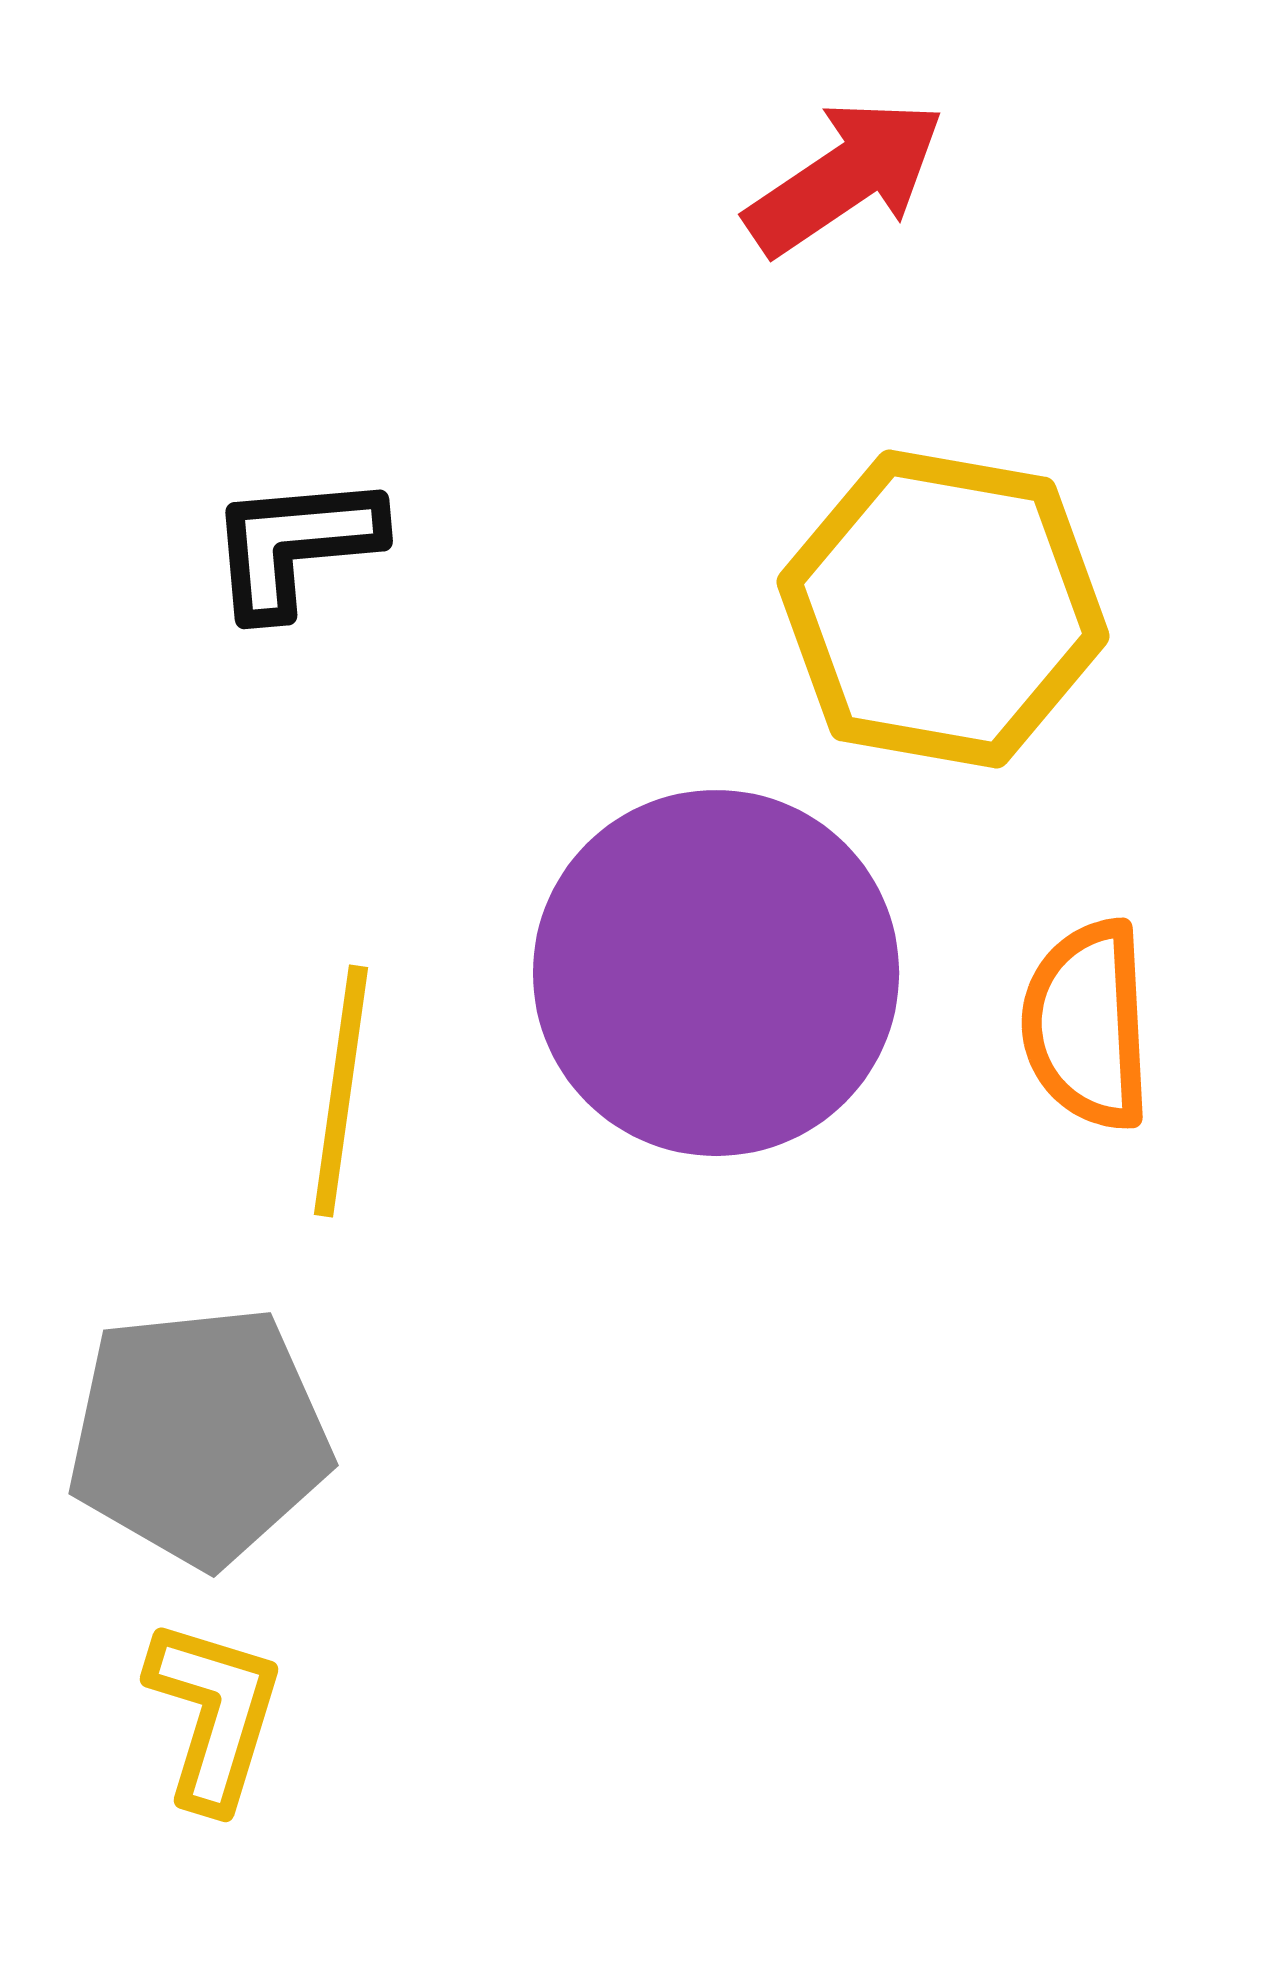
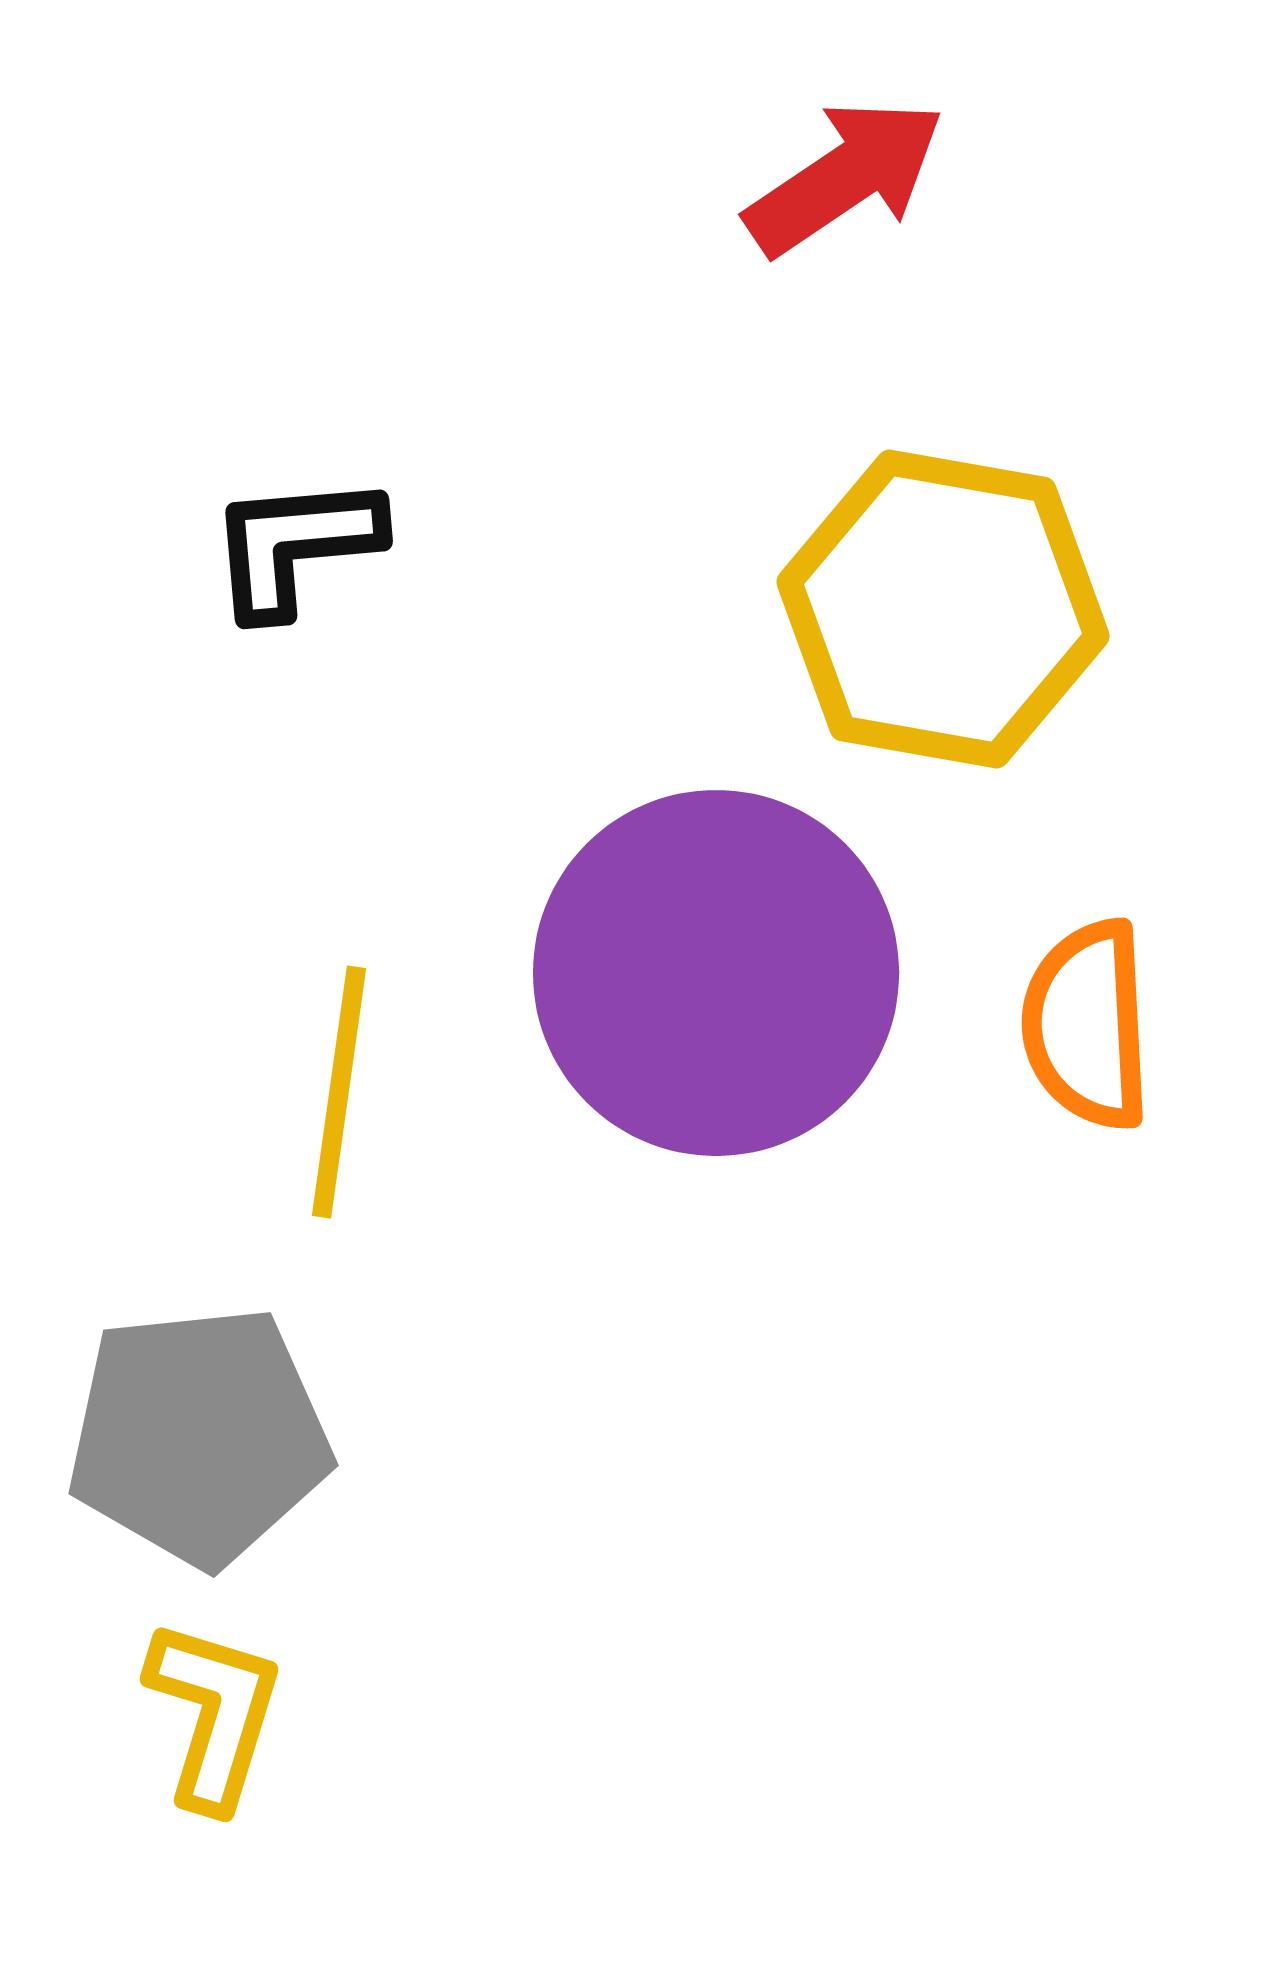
yellow line: moved 2 px left, 1 px down
